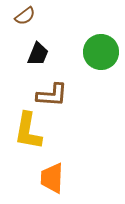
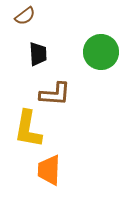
black trapezoid: rotated 25 degrees counterclockwise
brown L-shape: moved 3 px right, 1 px up
yellow L-shape: moved 2 px up
orange trapezoid: moved 3 px left, 8 px up
